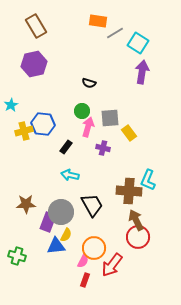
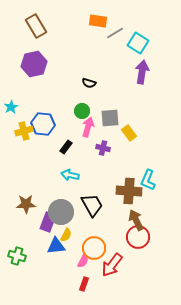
cyan star: moved 2 px down
red rectangle: moved 1 px left, 4 px down
